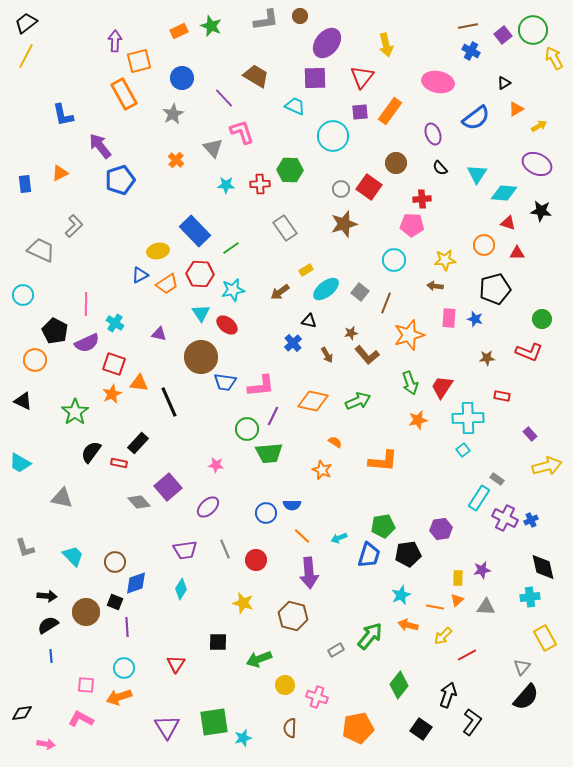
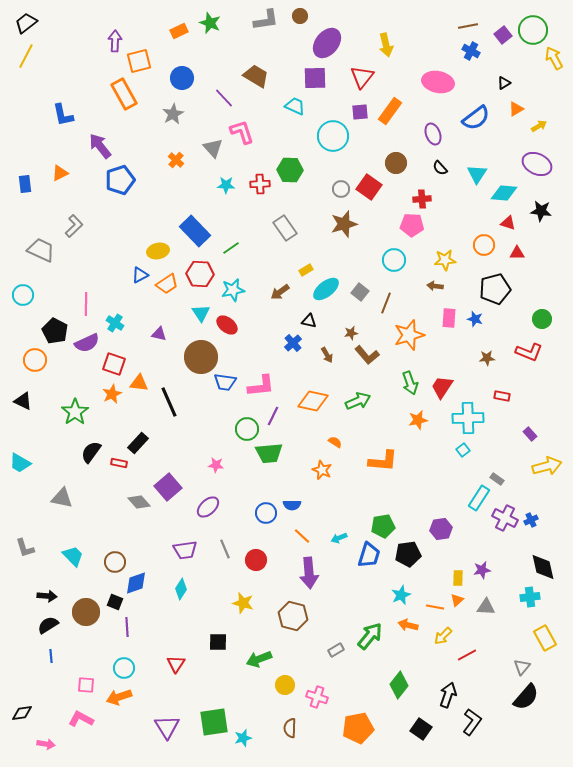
green star at (211, 26): moved 1 px left, 3 px up
